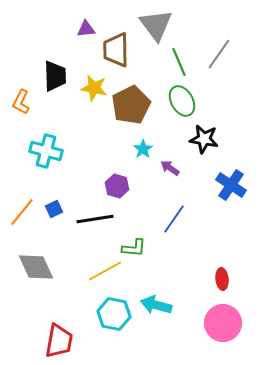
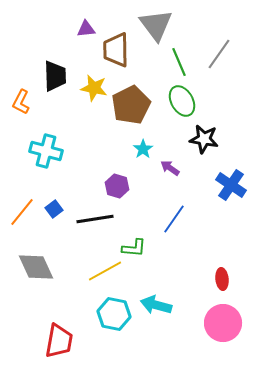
blue square: rotated 12 degrees counterclockwise
